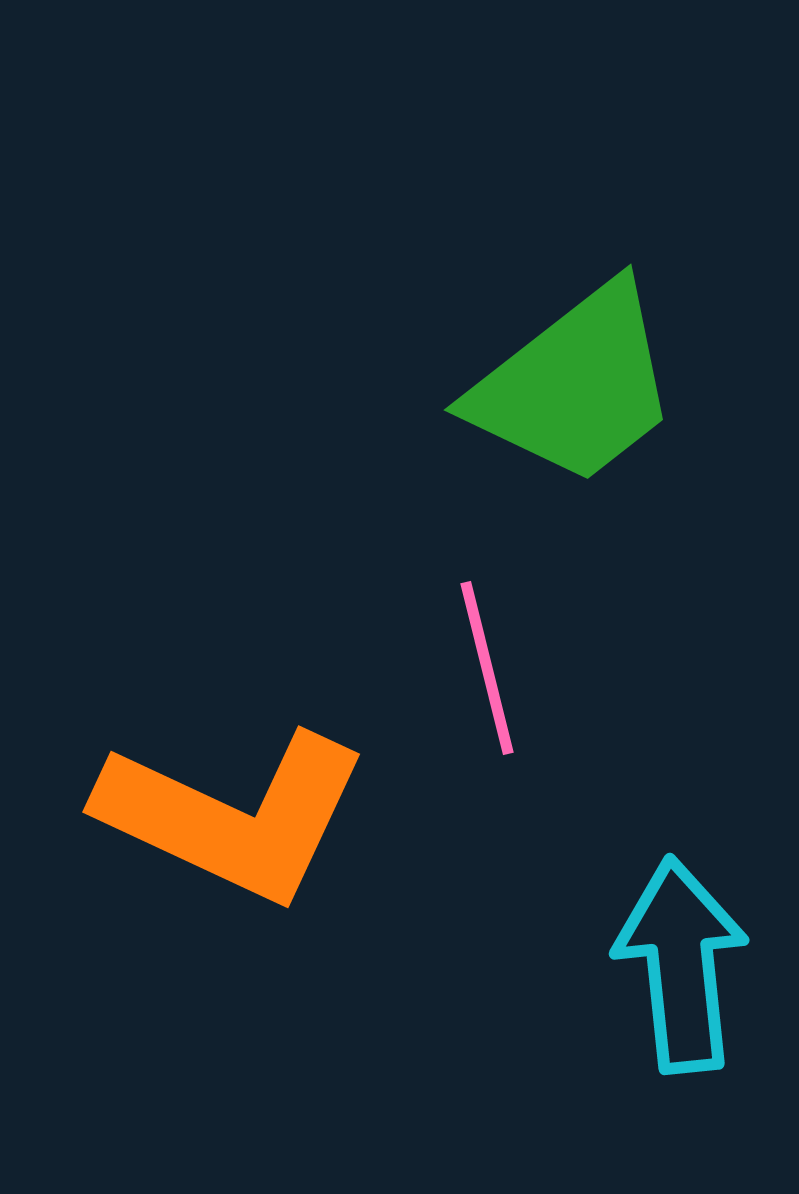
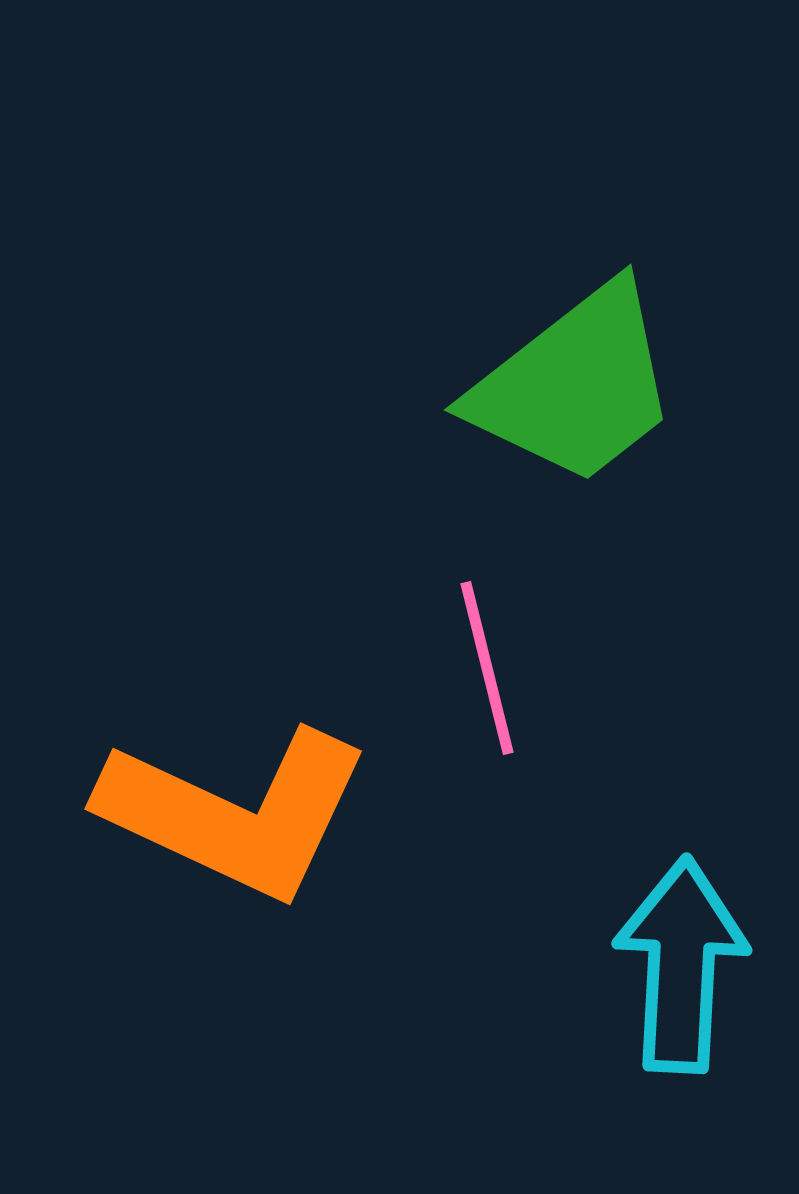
orange L-shape: moved 2 px right, 3 px up
cyan arrow: rotated 9 degrees clockwise
